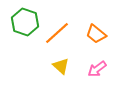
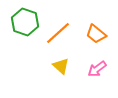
orange line: moved 1 px right
